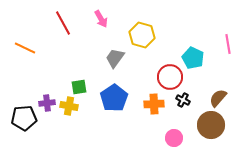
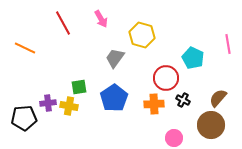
red circle: moved 4 px left, 1 px down
purple cross: moved 1 px right
